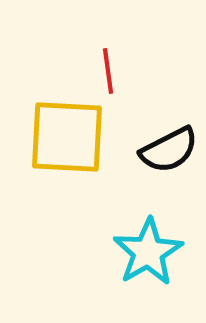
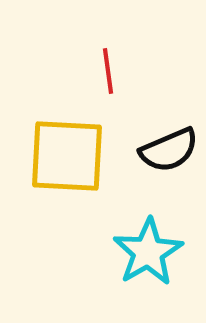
yellow square: moved 19 px down
black semicircle: rotated 4 degrees clockwise
